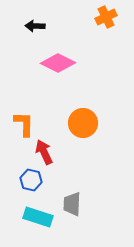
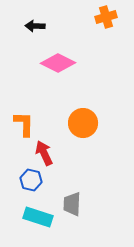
orange cross: rotated 10 degrees clockwise
red arrow: moved 1 px down
